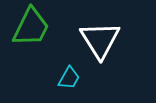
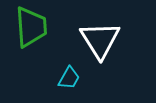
green trapezoid: rotated 30 degrees counterclockwise
